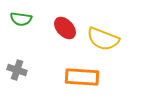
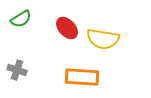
green semicircle: rotated 40 degrees counterclockwise
red ellipse: moved 2 px right
yellow semicircle: rotated 12 degrees counterclockwise
